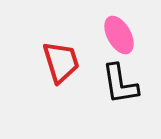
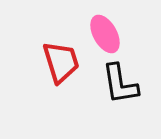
pink ellipse: moved 14 px left, 1 px up
